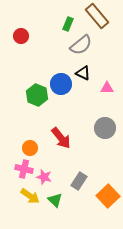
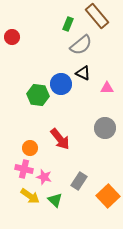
red circle: moved 9 px left, 1 px down
green hexagon: moved 1 px right; rotated 15 degrees counterclockwise
red arrow: moved 1 px left, 1 px down
